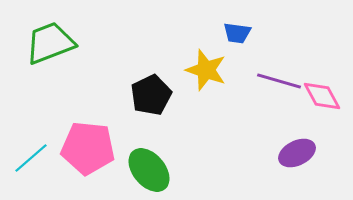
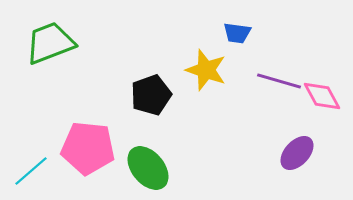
black pentagon: rotated 6 degrees clockwise
purple ellipse: rotated 21 degrees counterclockwise
cyan line: moved 13 px down
green ellipse: moved 1 px left, 2 px up
